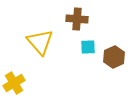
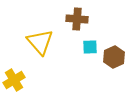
cyan square: moved 2 px right
yellow cross: moved 3 px up
